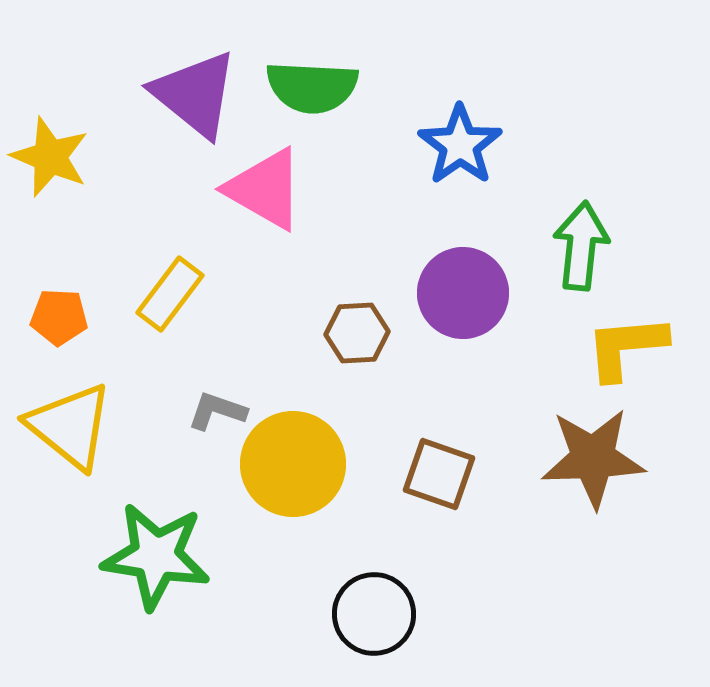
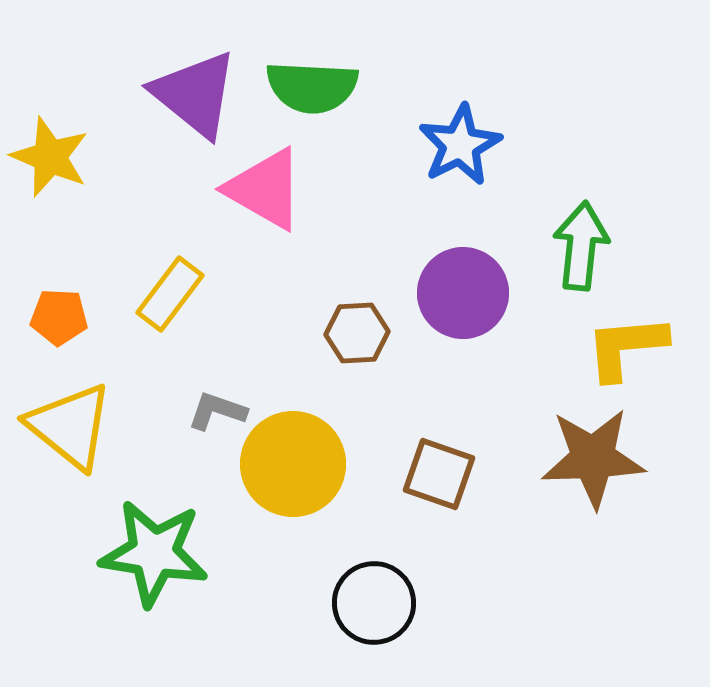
blue star: rotated 8 degrees clockwise
green star: moved 2 px left, 3 px up
black circle: moved 11 px up
